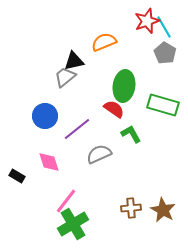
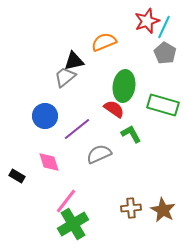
cyan line: rotated 55 degrees clockwise
